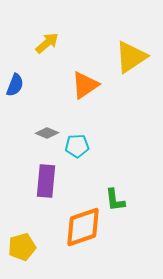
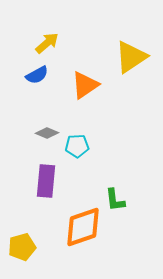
blue semicircle: moved 22 px right, 10 px up; rotated 40 degrees clockwise
